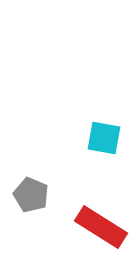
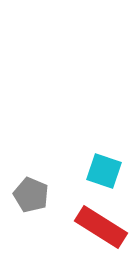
cyan square: moved 33 px down; rotated 9 degrees clockwise
